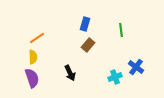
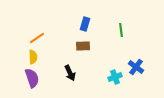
brown rectangle: moved 5 px left, 1 px down; rotated 48 degrees clockwise
